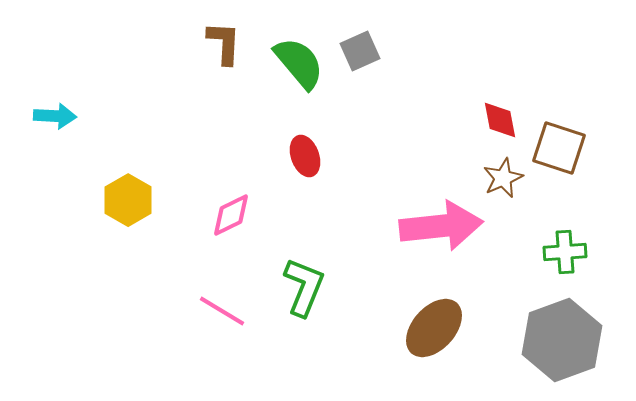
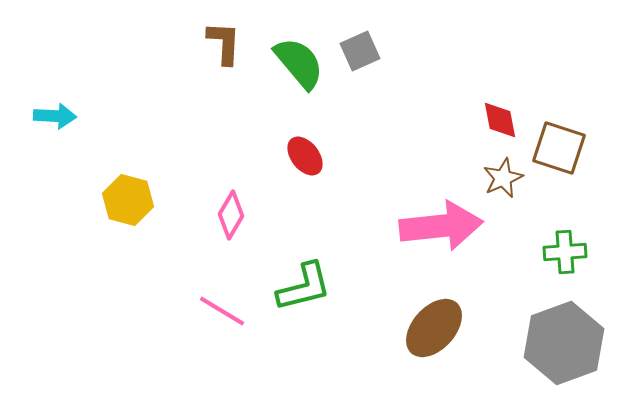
red ellipse: rotated 18 degrees counterclockwise
yellow hexagon: rotated 15 degrees counterclockwise
pink diamond: rotated 33 degrees counterclockwise
green L-shape: rotated 54 degrees clockwise
gray hexagon: moved 2 px right, 3 px down
